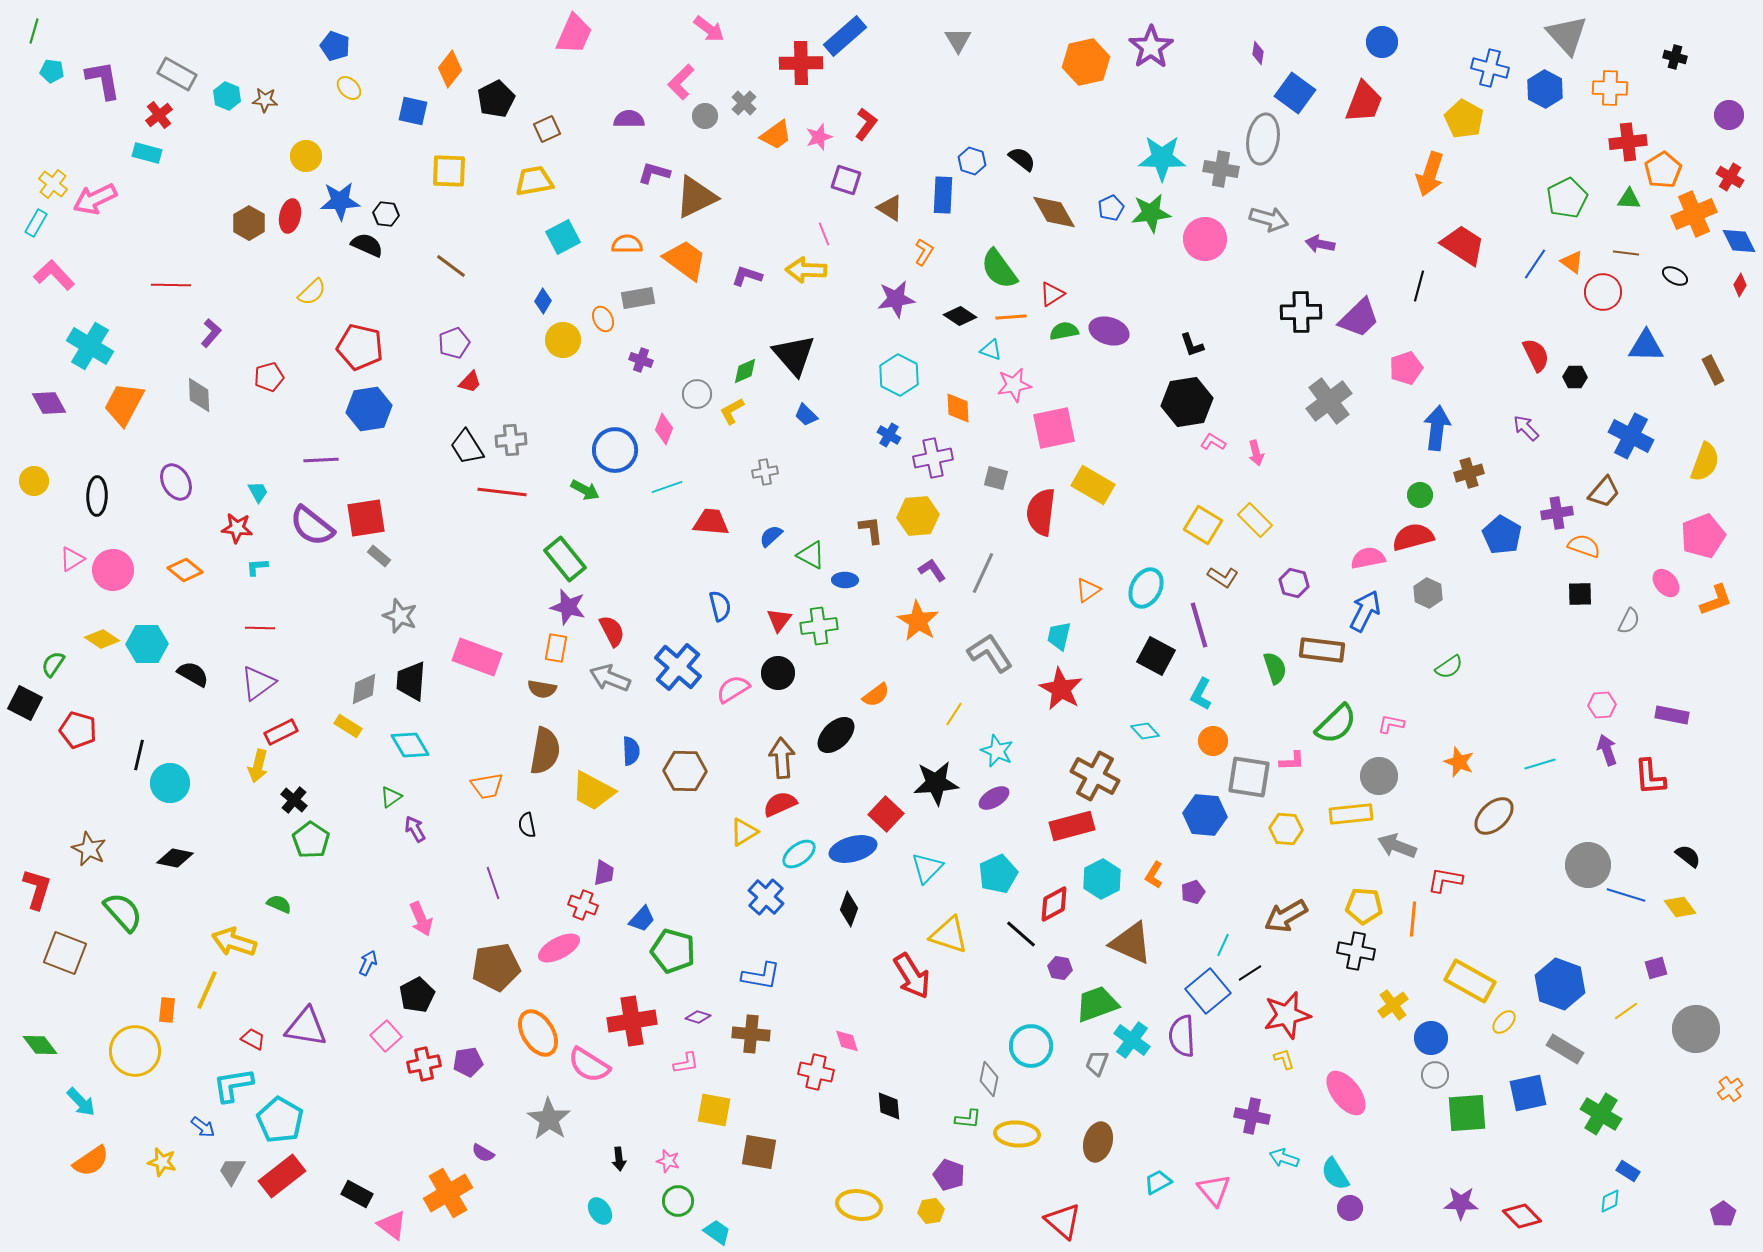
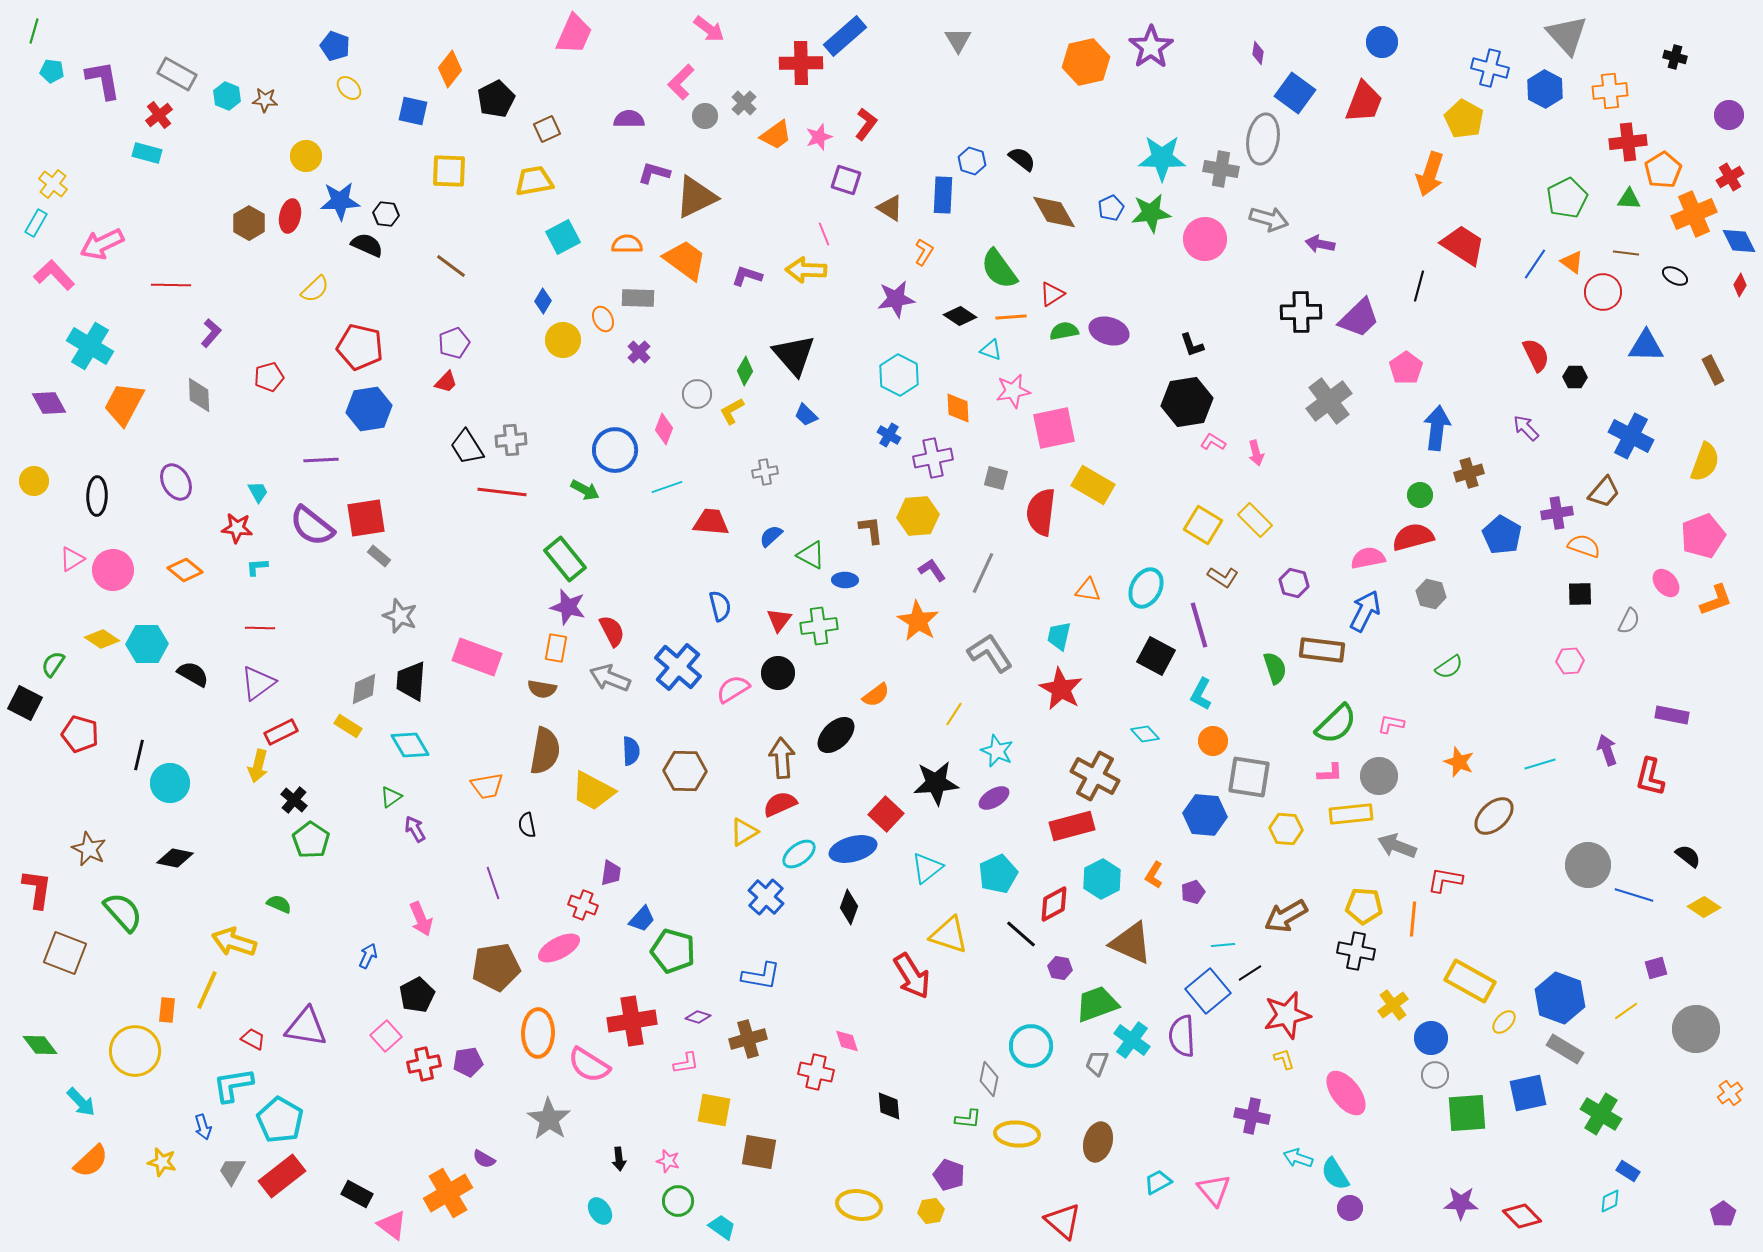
orange cross at (1610, 88): moved 3 px down; rotated 8 degrees counterclockwise
red cross at (1730, 177): rotated 28 degrees clockwise
pink arrow at (95, 199): moved 7 px right, 45 px down
yellow semicircle at (312, 292): moved 3 px right, 3 px up
gray rectangle at (638, 298): rotated 12 degrees clockwise
purple cross at (641, 360): moved 2 px left, 8 px up; rotated 25 degrees clockwise
pink pentagon at (1406, 368): rotated 16 degrees counterclockwise
green diamond at (745, 371): rotated 36 degrees counterclockwise
red trapezoid at (470, 382): moved 24 px left
pink star at (1014, 385): moved 1 px left, 6 px down
orange triangle at (1088, 590): rotated 44 degrees clockwise
gray hexagon at (1428, 593): moved 3 px right, 1 px down; rotated 12 degrees counterclockwise
pink hexagon at (1602, 705): moved 32 px left, 44 px up
red pentagon at (78, 730): moved 2 px right, 4 px down
cyan diamond at (1145, 731): moved 3 px down
pink L-shape at (1292, 761): moved 38 px right, 12 px down
red L-shape at (1650, 777): rotated 18 degrees clockwise
cyan triangle at (927, 868): rotated 8 degrees clockwise
purple trapezoid at (604, 873): moved 7 px right
red L-shape at (37, 889): rotated 9 degrees counterclockwise
blue line at (1626, 895): moved 8 px right
yellow diamond at (1680, 907): moved 24 px right; rotated 20 degrees counterclockwise
black diamond at (849, 909): moved 2 px up
cyan line at (1223, 945): rotated 60 degrees clockwise
blue arrow at (368, 963): moved 7 px up
blue hexagon at (1560, 984): moved 14 px down
orange ellipse at (538, 1033): rotated 33 degrees clockwise
brown cross at (751, 1034): moved 3 px left, 5 px down; rotated 21 degrees counterclockwise
orange cross at (1730, 1089): moved 4 px down
blue arrow at (203, 1127): rotated 35 degrees clockwise
purple semicircle at (483, 1153): moved 1 px right, 6 px down
cyan arrow at (1284, 1158): moved 14 px right
orange semicircle at (91, 1161): rotated 9 degrees counterclockwise
cyan trapezoid at (717, 1232): moved 5 px right, 5 px up
